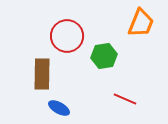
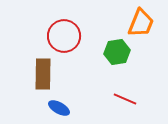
red circle: moved 3 px left
green hexagon: moved 13 px right, 4 px up
brown rectangle: moved 1 px right
